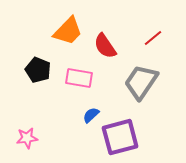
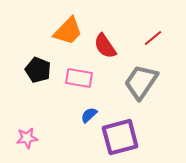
blue semicircle: moved 2 px left
